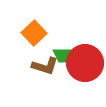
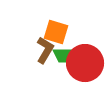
orange square: moved 22 px right, 1 px up; rotated 30 degrees counterclockwise
brown L-shape: moved 16 px up; rotated 76 degrees counterclockwise
